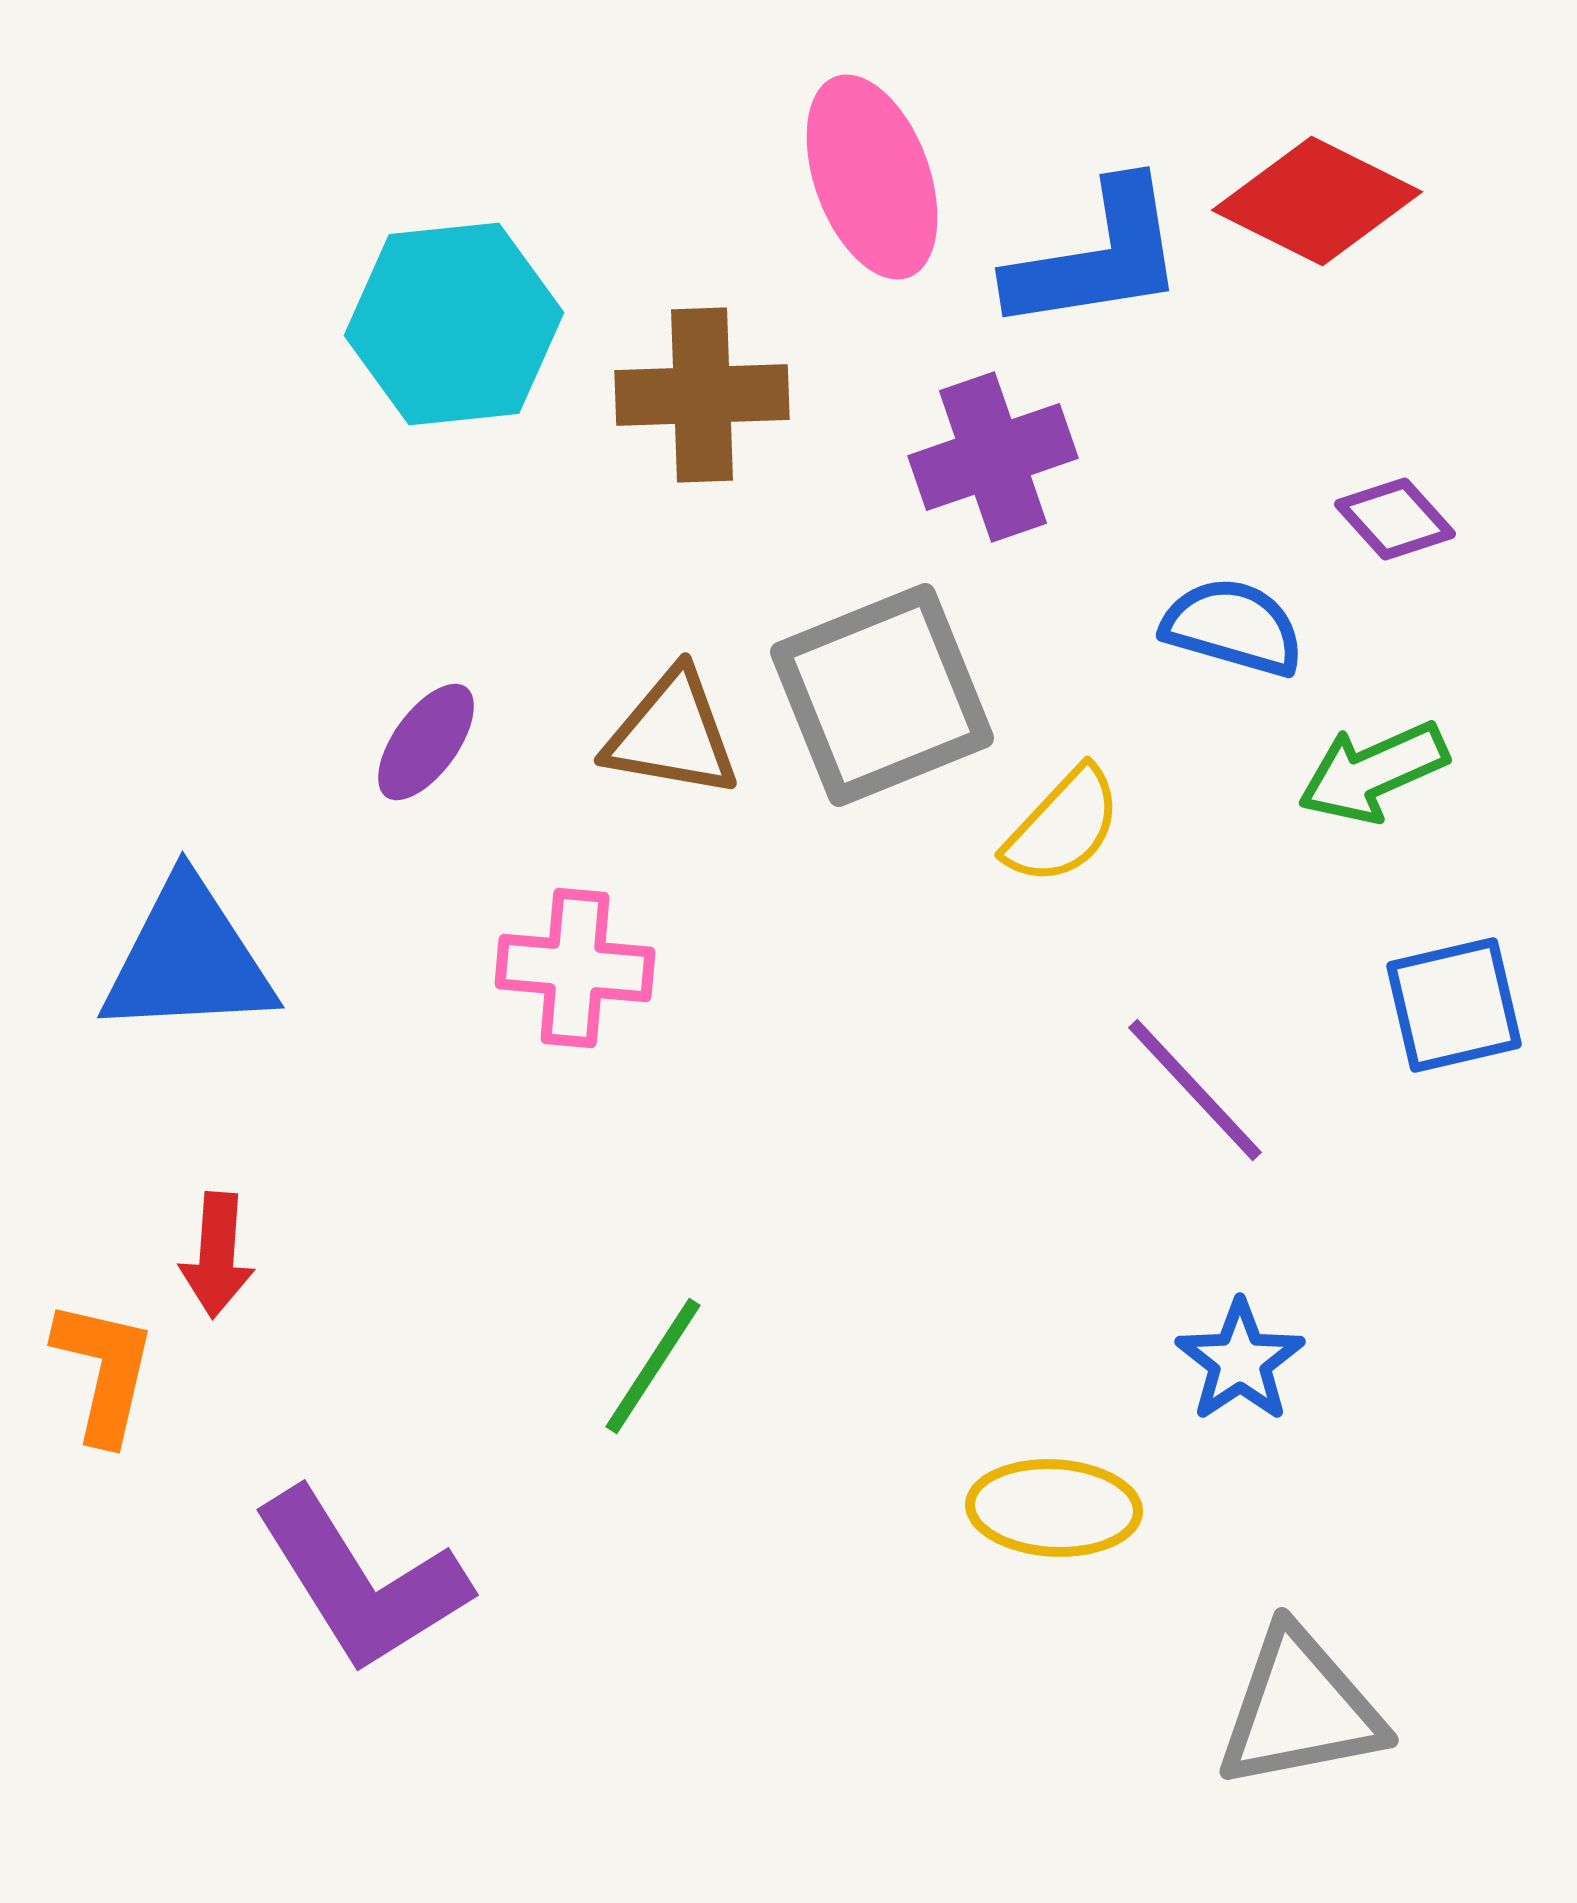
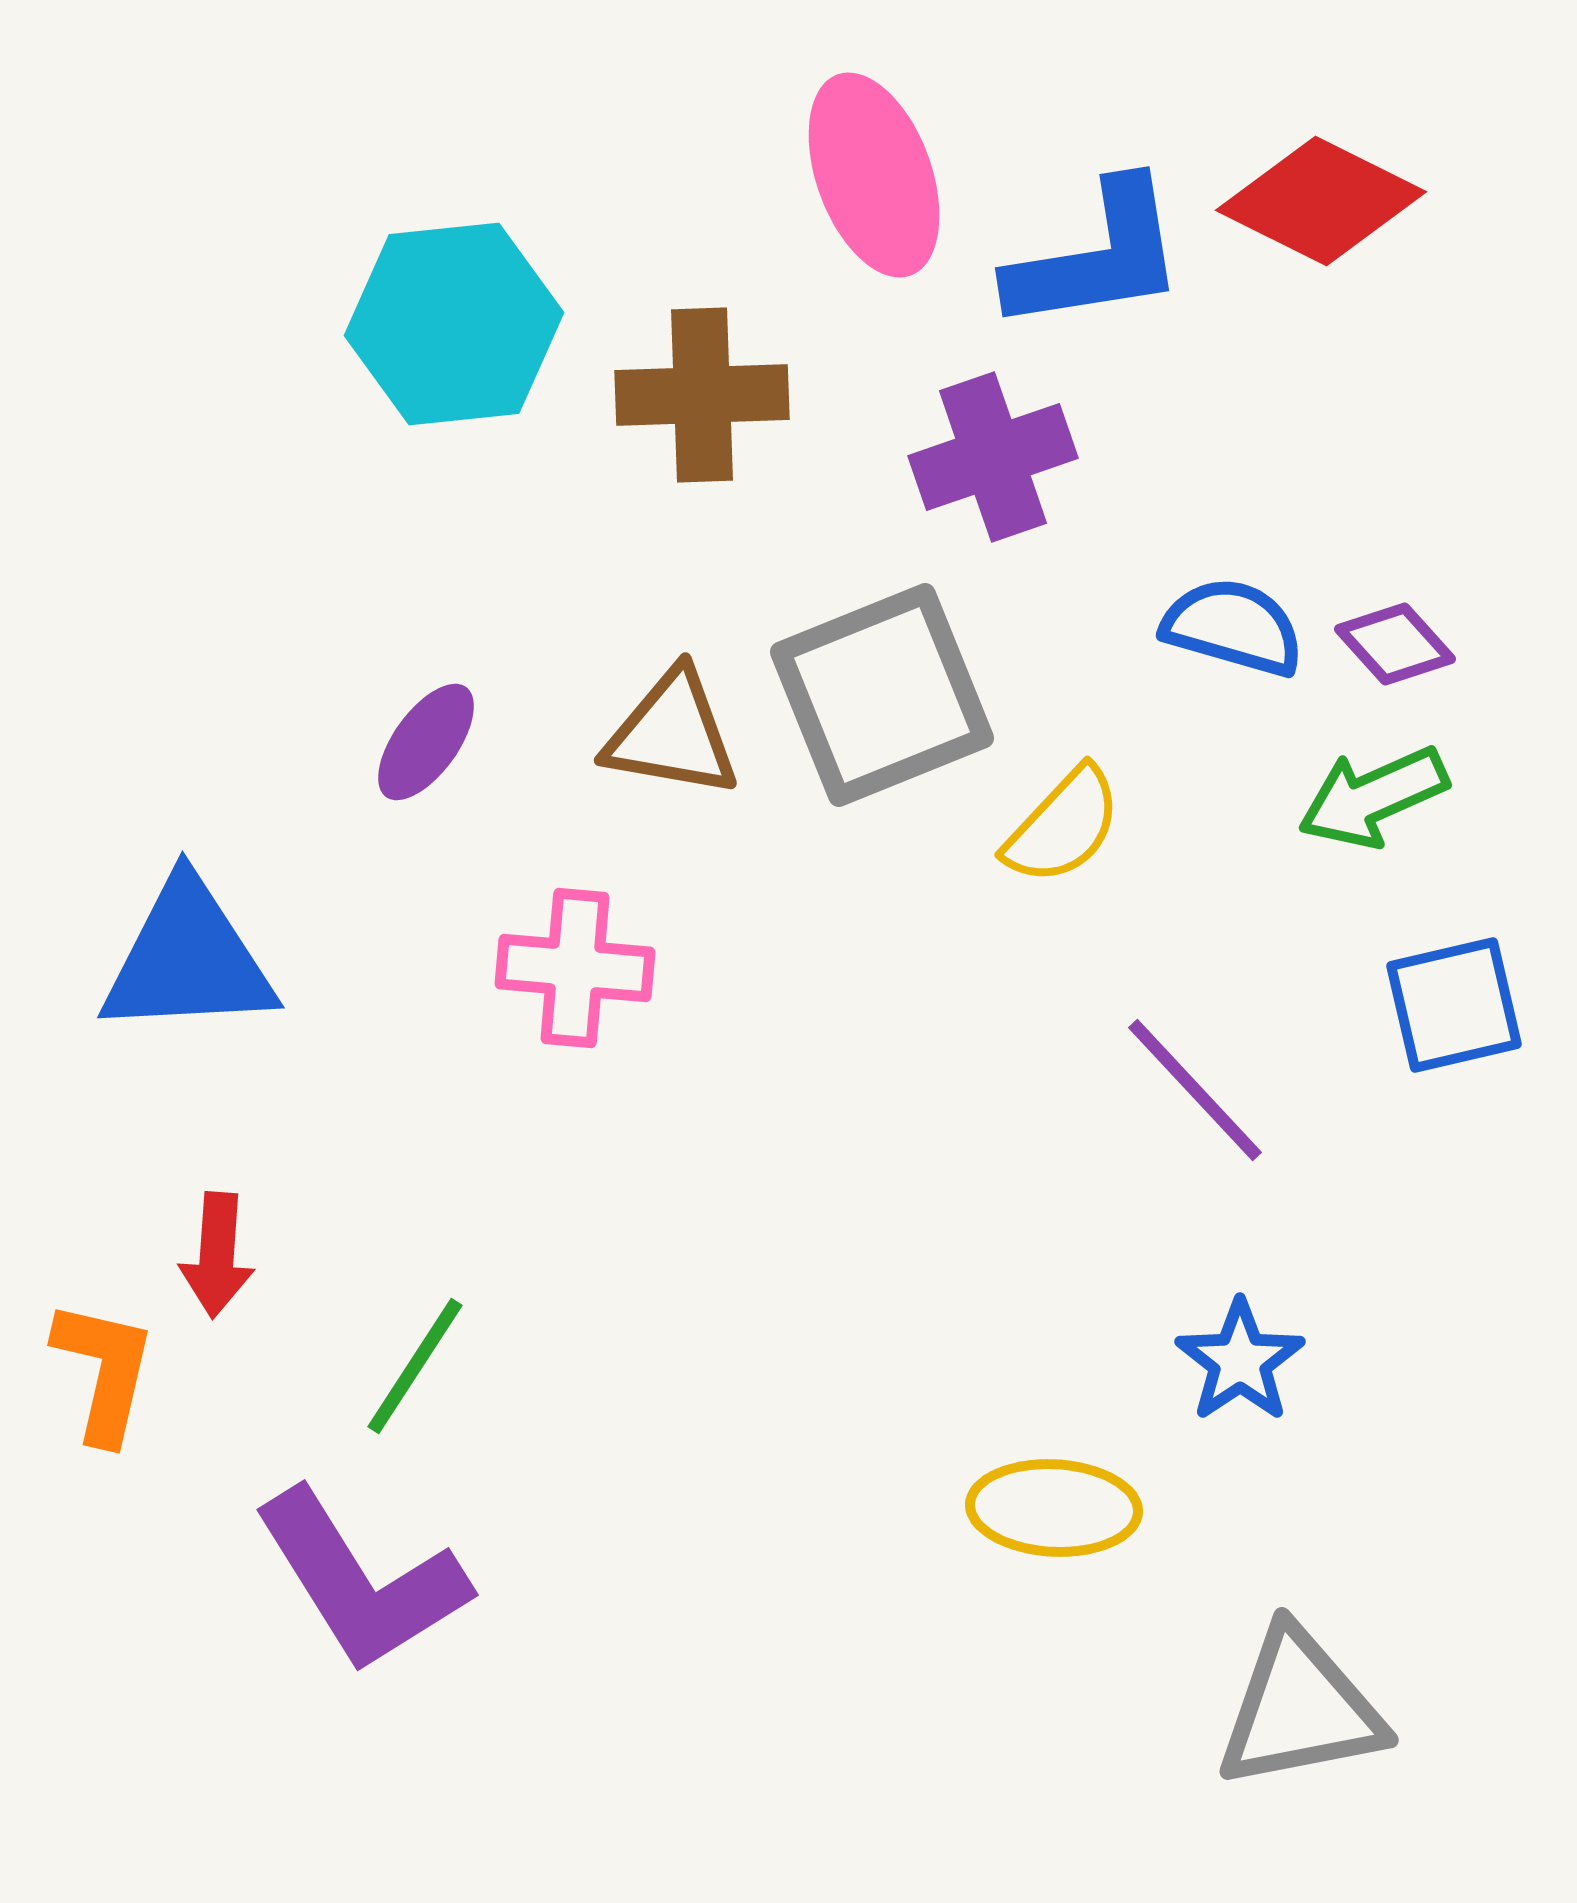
pink ellipse: moved 2 px right, 2 px up
red diamond: moved 4 px right
purple diamond: moved 125 px down
green arrow: moved 25 px down
green line: moved 238 px left
